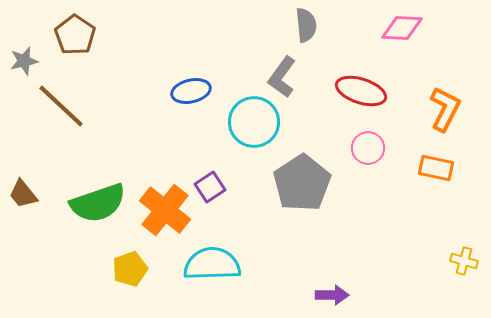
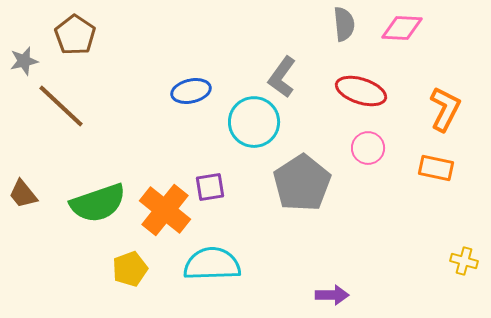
gray semicircle: moved 38 px right, 1 px up
purple square: rotated 24 degrees clockwise
